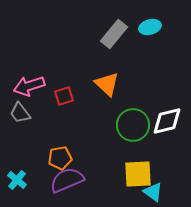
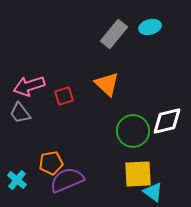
green circle: moved 6 px down
orange pentagon: moved 9 px left, 5 px down
